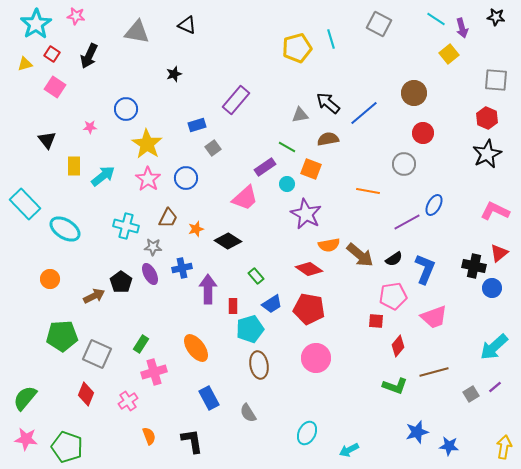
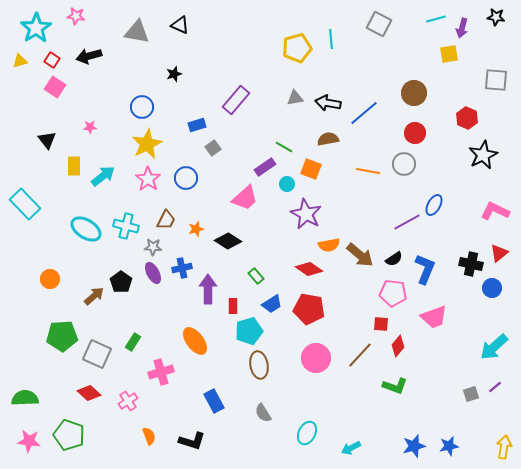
cyan line at (436, 19): rotated 48 degrees counterclockwise
cyan star at (36, 24): moved 4 px down
black triangle at (187, 25): moved 7 px left
purple arrow at (462, 28): rotated 30 degrees clockwise
cyan line at (331, 39): rotated 12 degrees clockwise
red square at (52, 54): moved 6 px down
yellow square at (449, 54): rotated 30 degrees clockwise
black arrow at (89, 56): rotated 50 degrees clockwise
yellow triangle at (25, 64): moved 5 px left, 3 px up
black arrow at (328, 103): rotated 30 degrees counterclockwise
blue circle at (126, 109): moved 16 px right, 2 px up
gray triangle at (300, 115): moved 5 px left, 17 px up
red hexagon at (487, 118): moved 20 px left
red circle at (423, 133): moved 8 px left
yellow star at (147, 144): rotated 12 degrees clockwise
green line at (287, 147): moved 3 px left
black star at (487, 154): moved 4 px left, 1 px down
orange line at (368, 191): moved 20 px up
brown trapezoid at (168, 218): moved 2 px left, 2 px down
cyan ellipse at (65, 229): moved 21 px right
black cross at (474, 266): moved 3 px left, 2 px up
purple ellipse at (150, 274): moved 3 px right, 1 px up
brown arrow at (94, 296): rotated 15 degrees counterclockwise
pink pentagon at (393, 296): moved 3 px up; rotated 16 degrees clockwise
red square at (376, 321): moved 5 px right, 3 px down
cyan pentagon at (250, 329): moved 1 px left, 2 px down
green rectangle at (141, 344): moved 8 px left, 2 px up
orange ellipse at (196, 348): moved 1 px left, 7 px up
pink cross at (154, 372): moved 7 px right
brown line at (434, 372): moved 74 px left, 17 px up; rotated 32 degrees counterclockwise
red diamond at (86, 394): moved 3 px right, 1 px up; rotated 70 degrees counterclockwise
gray square at (471, 394): rotated 14 degrees clockwise
green semicircle at (25, 398): rotated 48 degrees clockwise
blue rectangle at (209, 398): moved 5 px right, 3 px down
gray semicircle at (248, 413): moved 15 px right
blue star at (417, 432): moved 3 px left, 14 px down
pink star at (26, 439): moved 3 px right, 2 px down
black L-shape at (192, 441): rotated 116 degrees clockwise
blue star at (449, 446): rotated 18 degrees counterclockwise
green pentagon at (67, 447): moved 2 px right, 12 px up
cyan arrow at (349, 450): moved 2 px right, 2 px up
